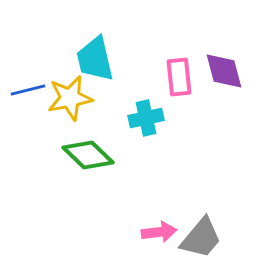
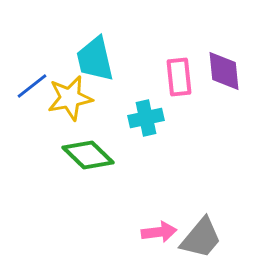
purple diamond: rotated 9 degrees clockwise
blue line: moved 4 px right, 4 px up; rotated 24 degrees counterclockwise
